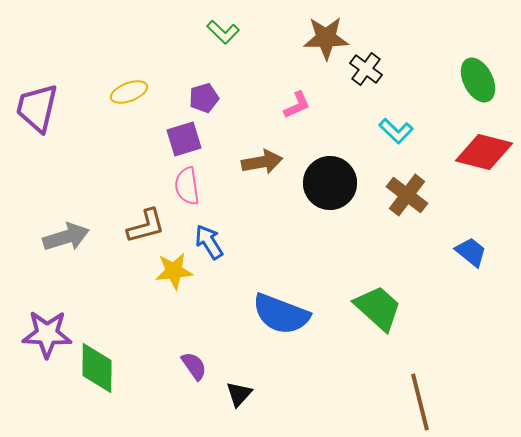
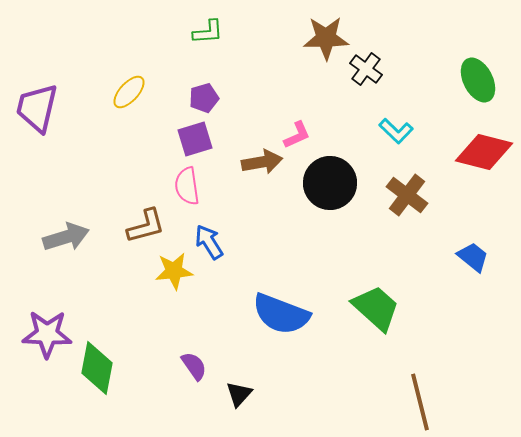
green L-shape: moved 15 px left; rotated 48 degrees counterclockwise
yellow ellipse: rotated 27 degrees counterclockwise
pink L-shape: moved 30 px down
purple square: moved 11 px right
blue trapezoid: moved 2 px right, 5 px down
green trapezoid: moved 2 px left
green diamond: rotated 10 degrees clockwise
